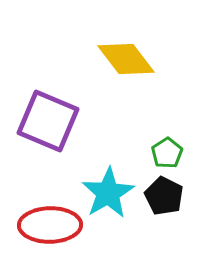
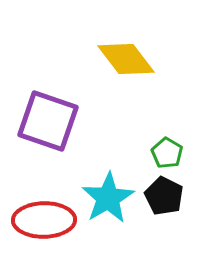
purple square: rotated 4 degrees counterclockwise
green pentagon: rotated 8 degrees counterclockwise
cyan star: moved 5 px down
red ellipse: moved 6 px left, 5 px up
